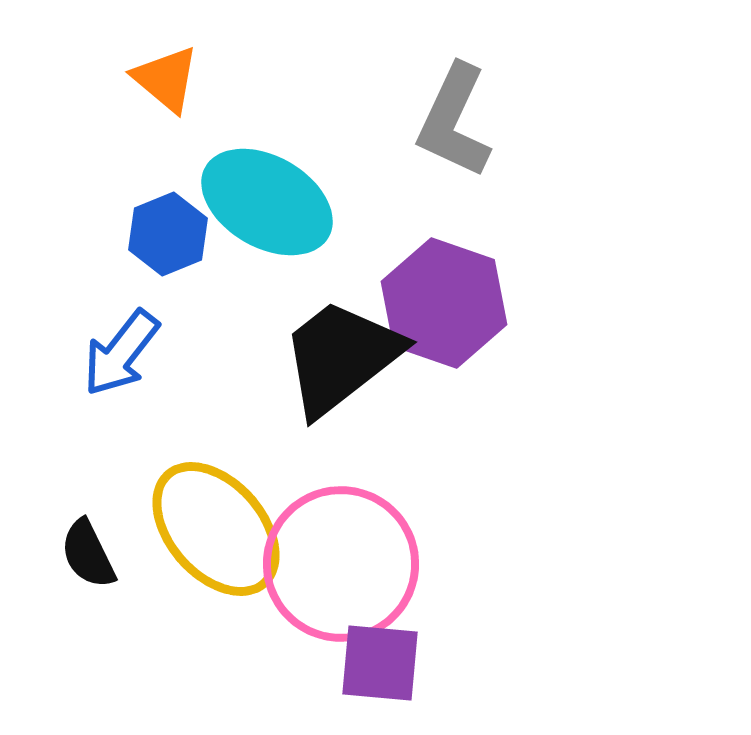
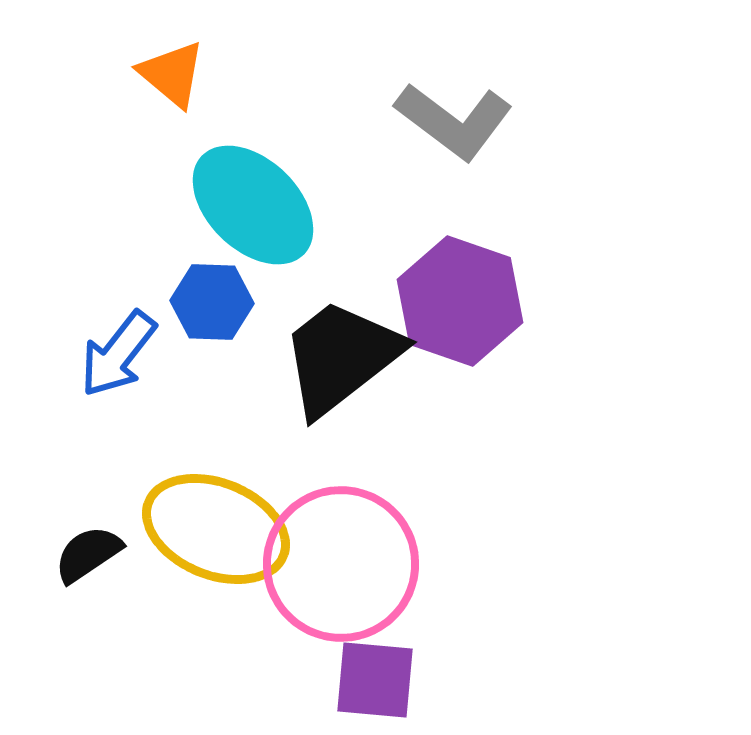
orange triangle: moved 6 px right, 5 px up
gray L-shape: rotated 78 degrees counterclockwise
cyan ellipse: moved 14 px left, 3 px down; rotated 14 degrees clockwise
blue hexagon: moved 44 px right, 68 px down; rotated 24 degrees clockwise
purple hexagon: moved 16 px right, 2 px up
blue arrow: moved 3 px left, 1 px down
yellow ellipse: rotated 27 degrees counterclockwise
black semicircle: rotated 82 degrees clockwise
purple square: moved 5 px left, 17 px down
